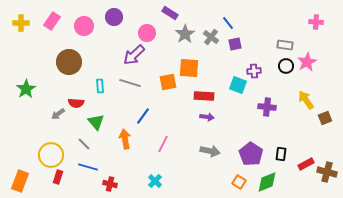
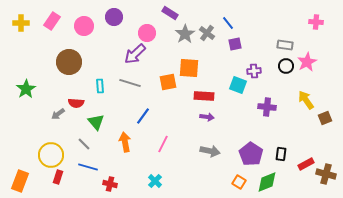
gray cross at (211, 37): moved 4 px left, 4 px up
purple arrow at (134, 55): moved 1 px right, 1 px up
orange arrow at (125, 139): moved 3 px down
brown cross at (327, 172): moved 1 px left, 2 px down
